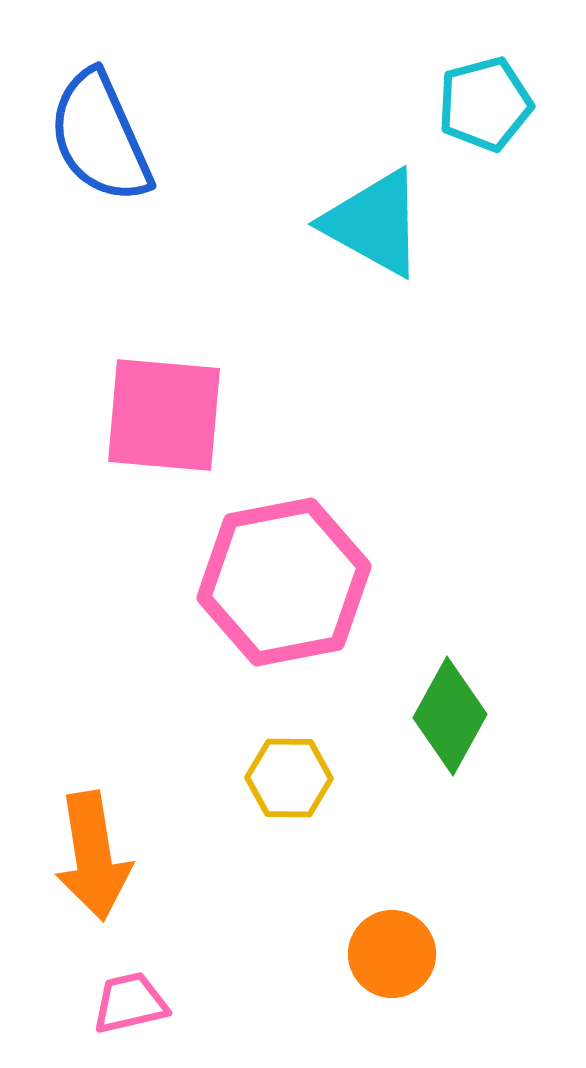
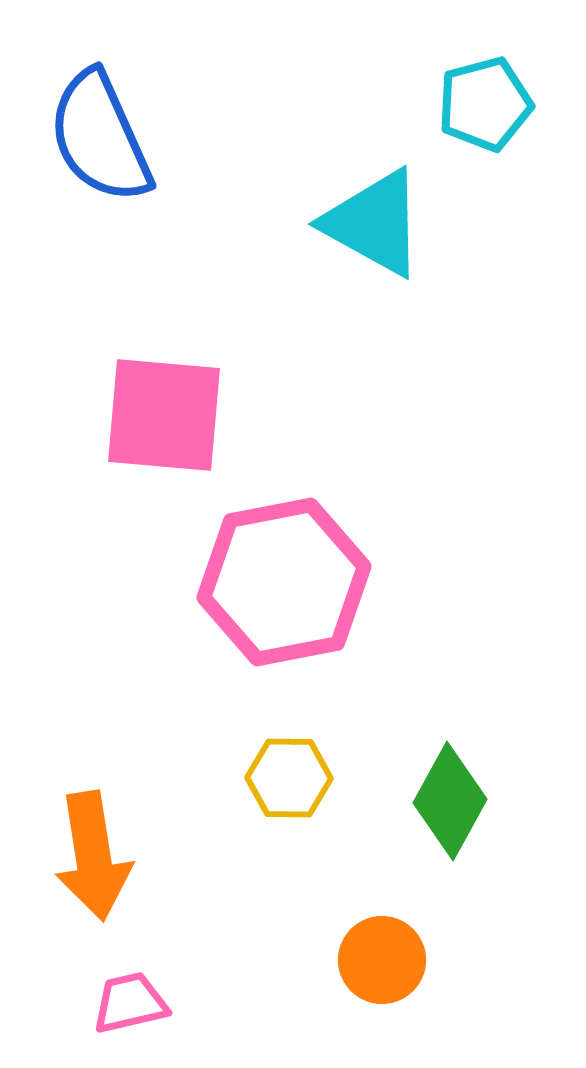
green diamond: moved 85 px down
orange circle: moved 10 px left, 6 px down
